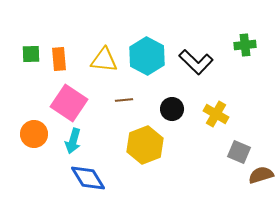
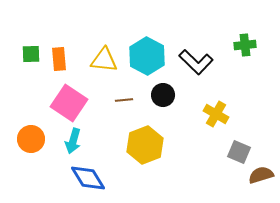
black circle: moved 9 px left, 14 px up
orange circle: moved 3 px left, 5 px down
